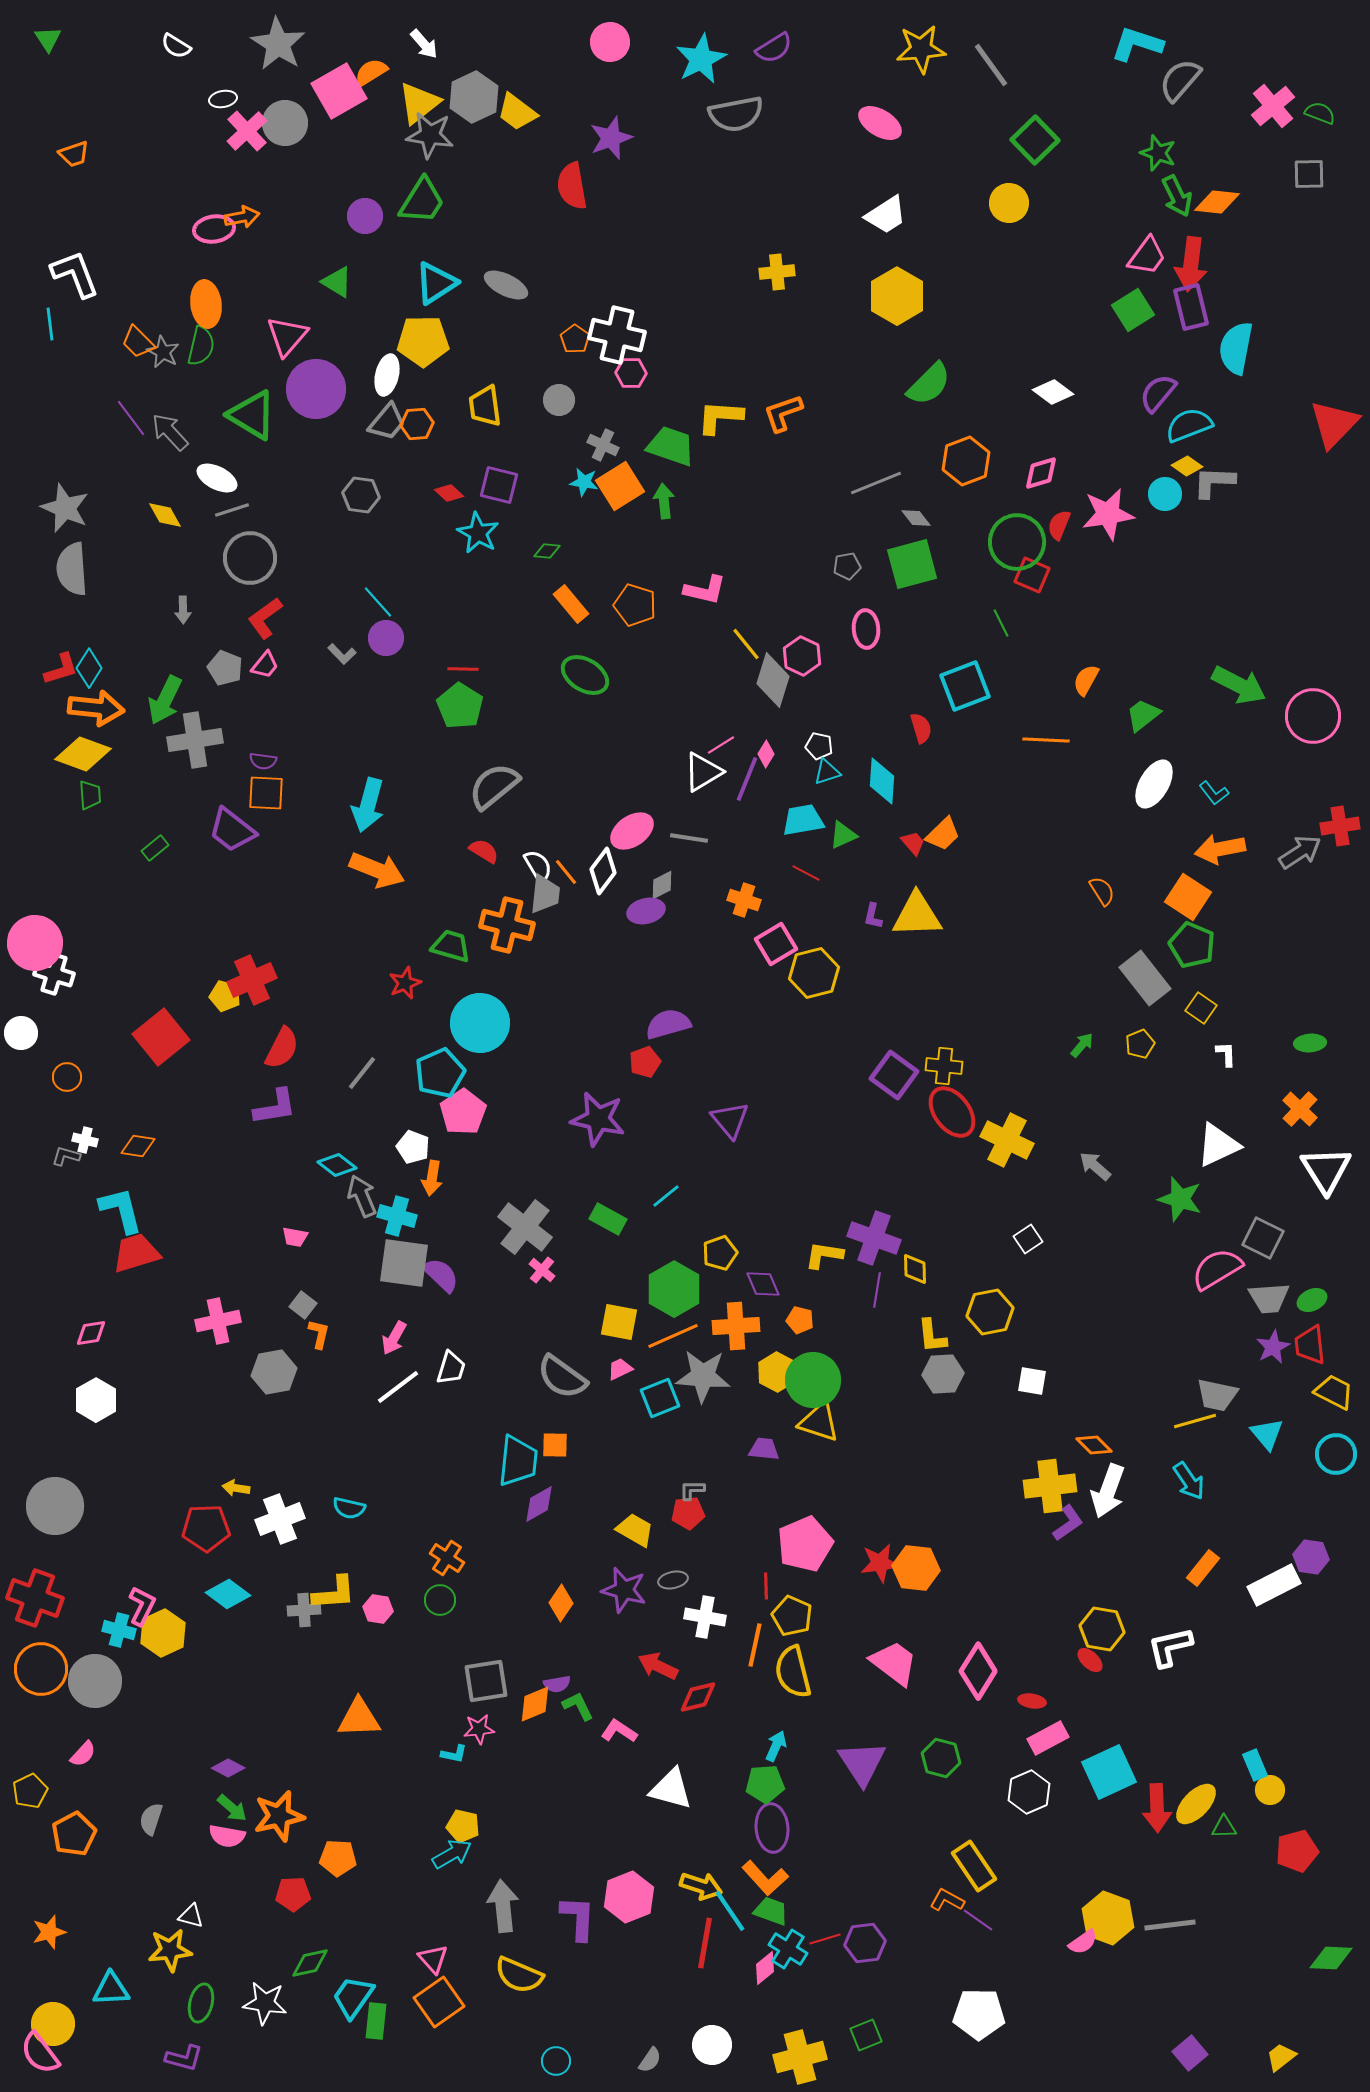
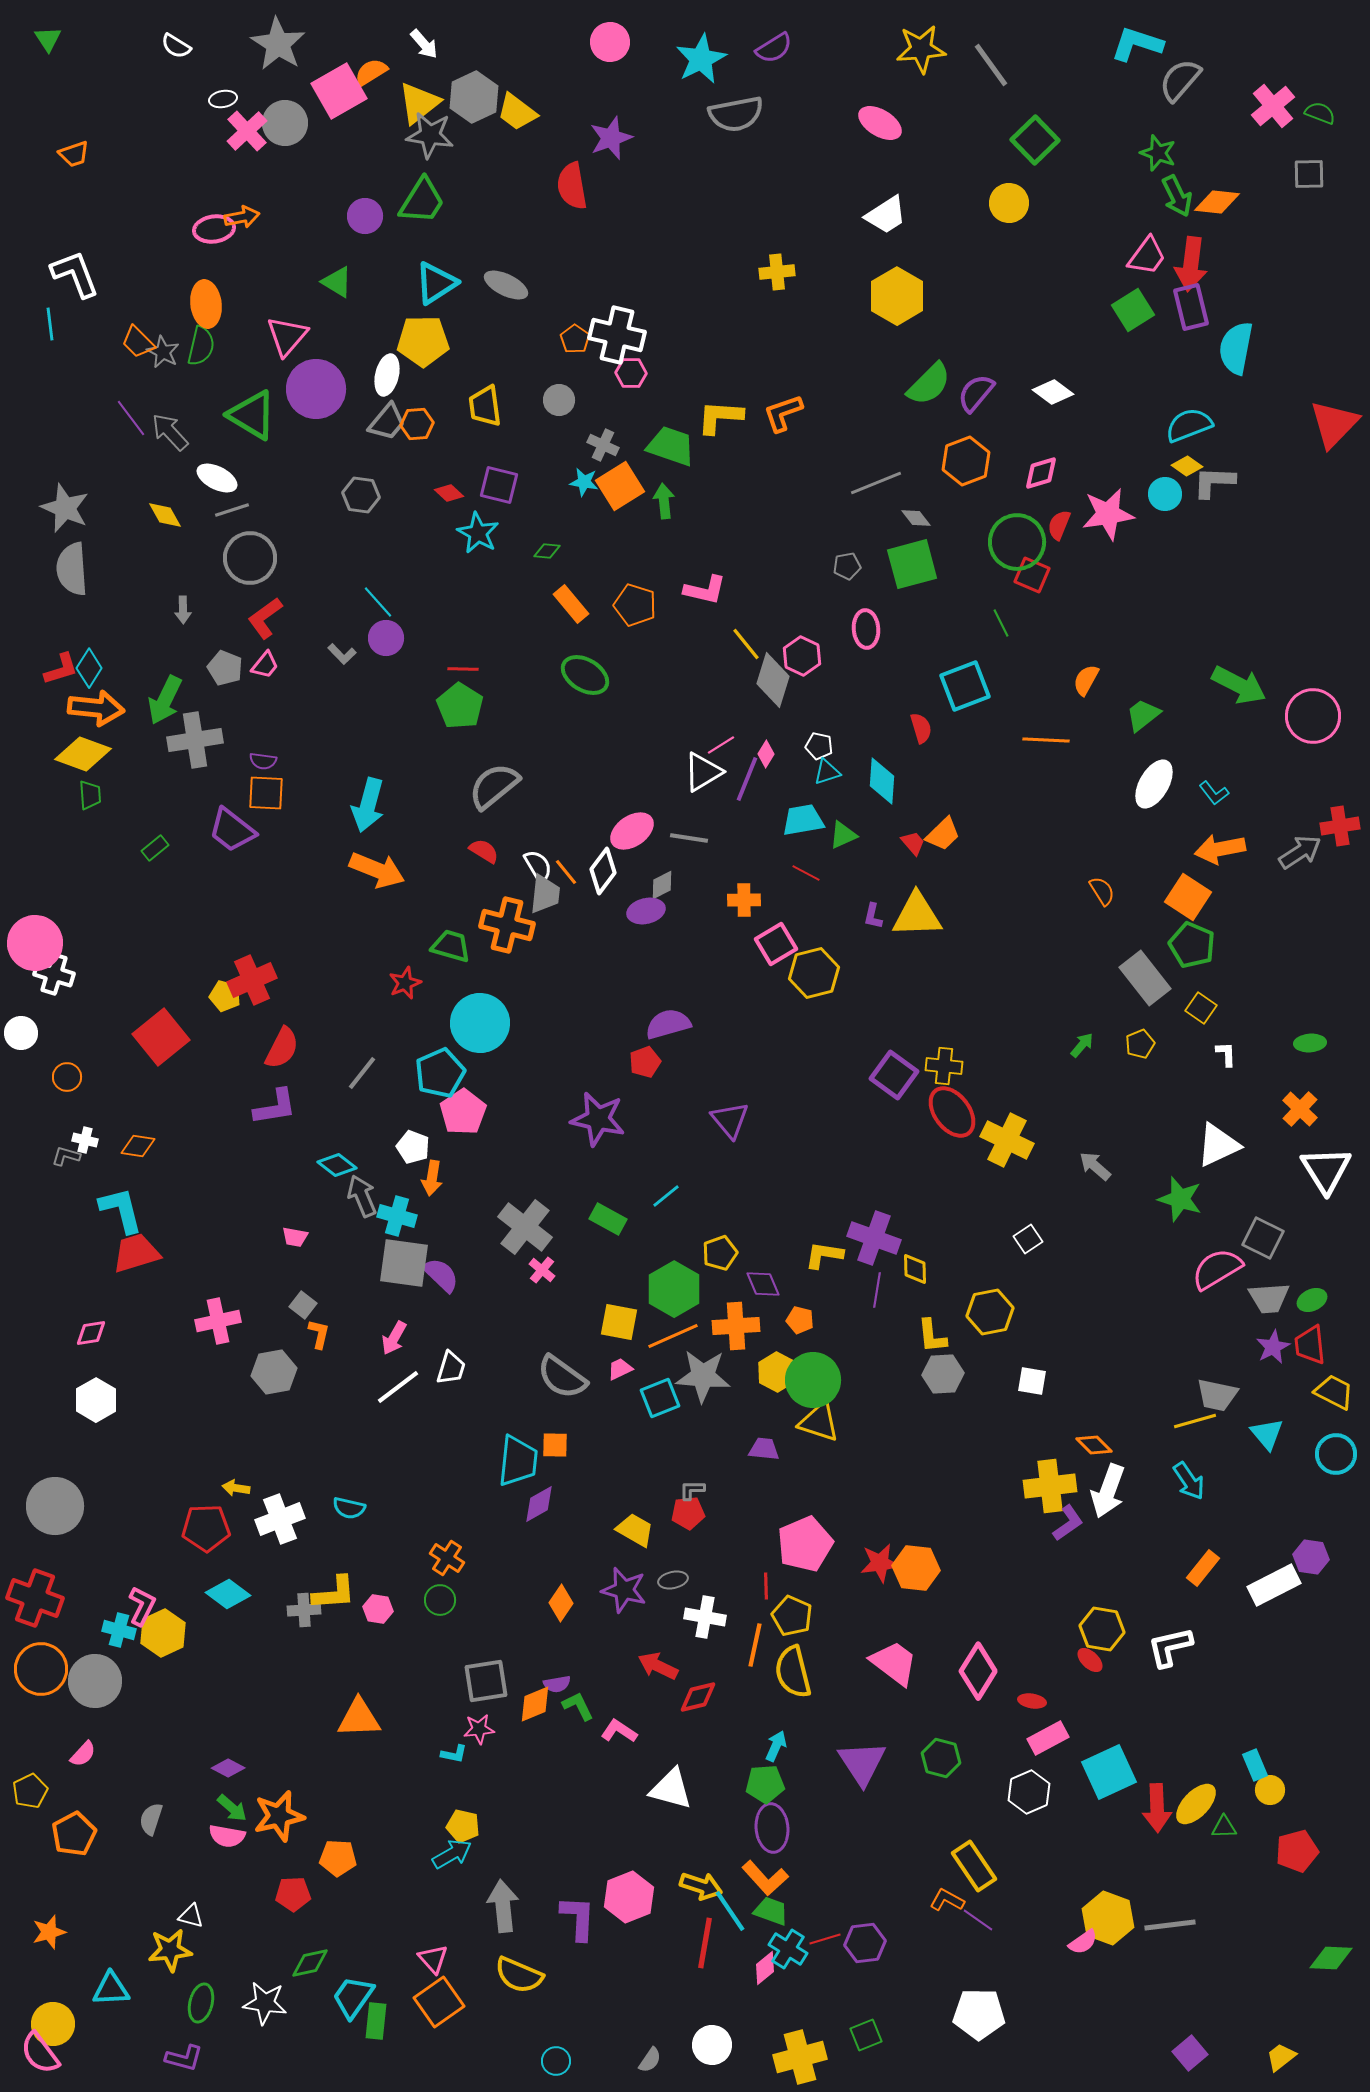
purple semicircle at (1158, 393): moved 182 px left
orange cross at (744, 900): rotated 20 degrees counterclockwise
